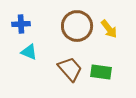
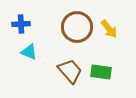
brown circle: moved 1 px down
brown trapezoid: moved 2 px down
